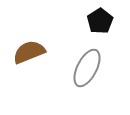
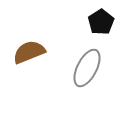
black pentagon: moved 1 px right, 1 px down
